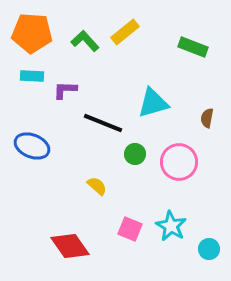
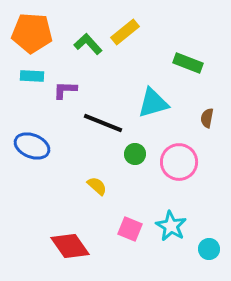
green L-shape: moved 3 px right, 3 px down
green rectangle: moved 5 px left, 16 px down
